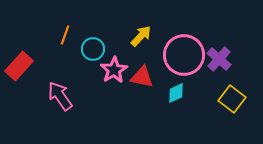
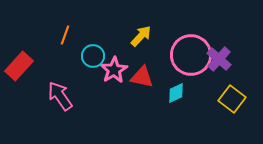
cyan circle: moved 7 px down
pink circle: moved 7 px right
